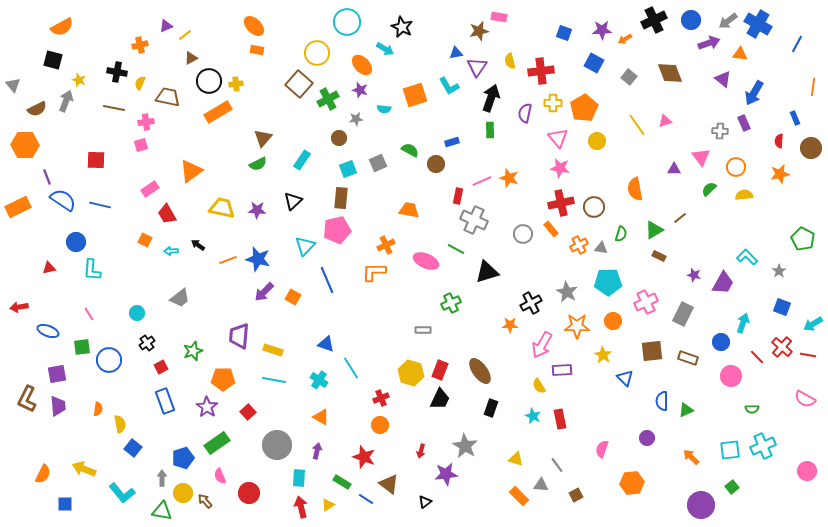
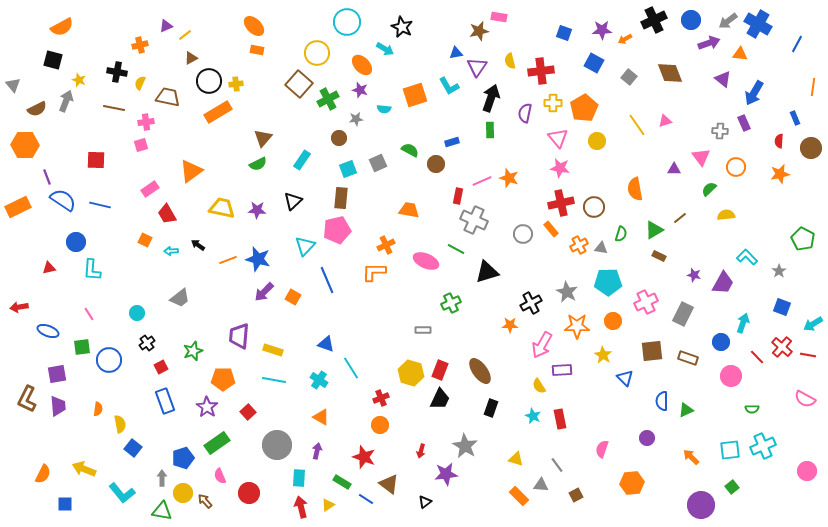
yellow semicircle at (744, 195): moved 18 px left, 20 px down
